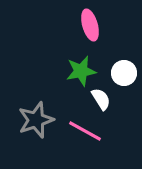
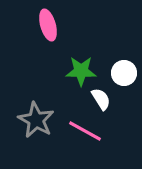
pink ellipse: moved 42 px left
green star: rotated 12 degrees clockwise
gray star: rotated 24 degrees counterclockwise
